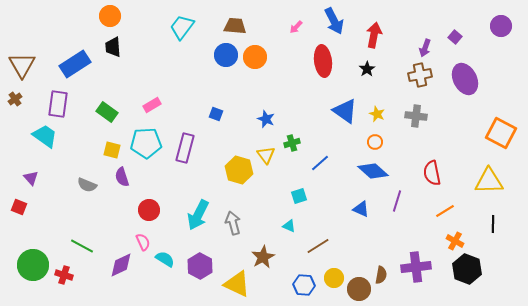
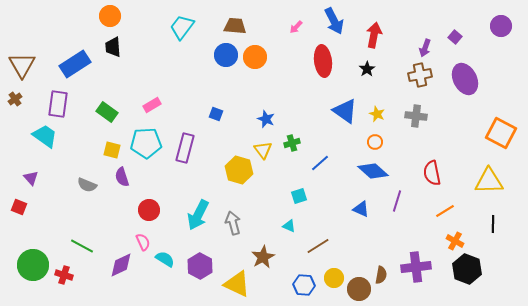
yellow triangle at (266, 155): moved 3 px left, 5 px up
